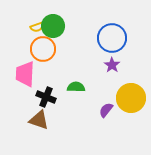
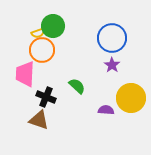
yellow semicircle: moved 1 px right, 6 px down
orange circle: moved 1 px left, 1 px down
green semicircle: moved 1 px right, 1 px up; rotated 42 degrees clockwise
purple semicircle: rotated 56 degrees clockwise
